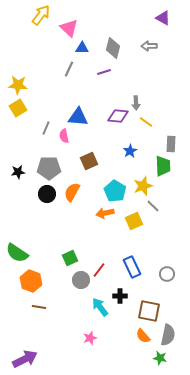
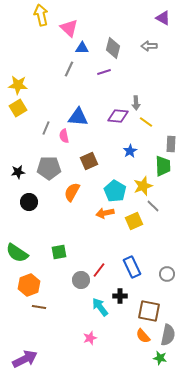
yellow arrow at (41, 15): rotated 50 degrees counterclockwise
black circle at (47, 194): moved 18 px left, 8 px down
green square at (70, 258): moved 11 px left, 6 px up; rotated 14 degrees clockwise
orange hexagon at (31, 281): moved 2 px left, 4 px down; rotated 20 degrees clockwise
